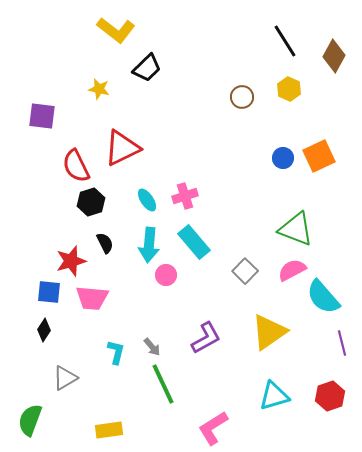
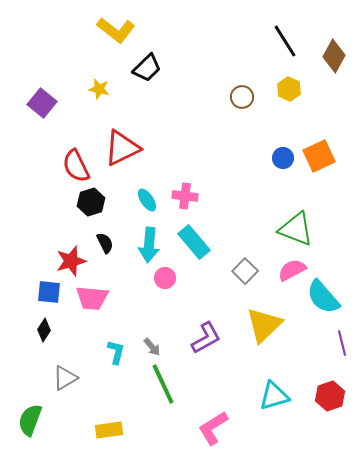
purple square: moved 13 px up; rotated 32 degrees clockwise
pink cross: rotated 25 degrees clockwise
pink circle: moved 1 px left, 3 px down
yellow triangle: moved 5 px left, 7 px up; rotated 9 degrees counterclockwise
